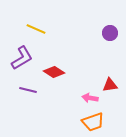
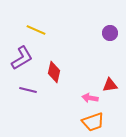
yellow line: moved 1 px down
red diamond: rotated 70 degrees clockwise
